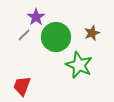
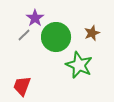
purple star: moved 1 px left, 1 px down
